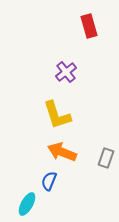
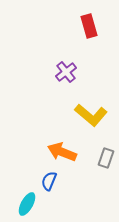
yellow L-shape: moved 34 px right; rotated 32 degrees counterclockwise
